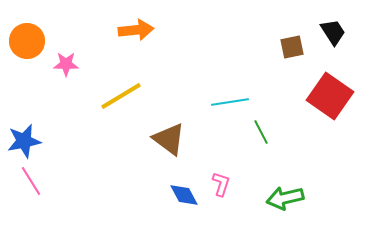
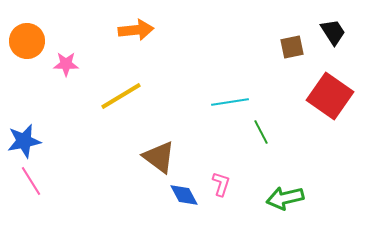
brown triangle: moved 10 px left, 18 px down
